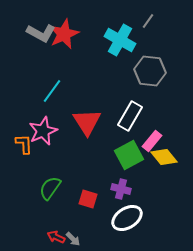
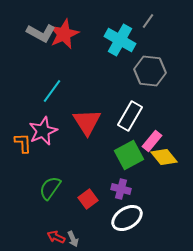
orange L-shape: moved 1 px left, 1 px up
red square: rotated 36 degrees clockwise
gray arrow: rotated 21 degrees clockwise
